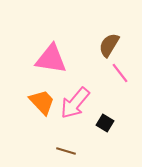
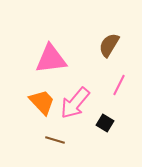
pink triangle: rotated 16 degrees counterclockwise
pink line: moved 1 px left, 12 px down; rotated 65 degrees clockwise
brown line: moved 11 px left, 11 px up
